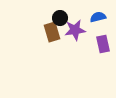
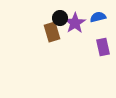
purple star: moved 7 px up; rotated 25 degrees counterclockwise
purple rectangle: moved 3 px down
